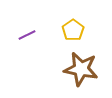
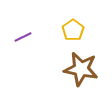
purple line: moved 4 px left, 2 px down
